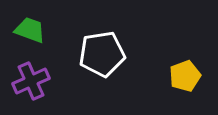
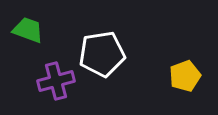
green trapezoid: moved 2 px left
purple cross: moved 25 px right; rotated 9 degrees clockwise
